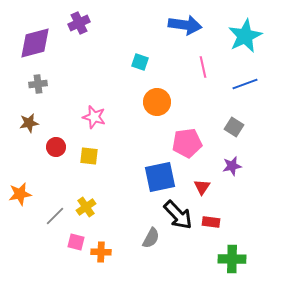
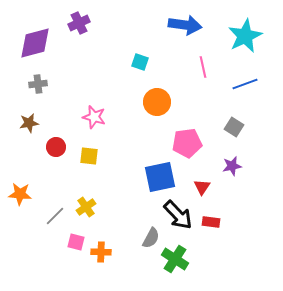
orange star: rotated 15 degrees clockwise
green cross: moved 57 px left; rotated 32 degrees clockwise
